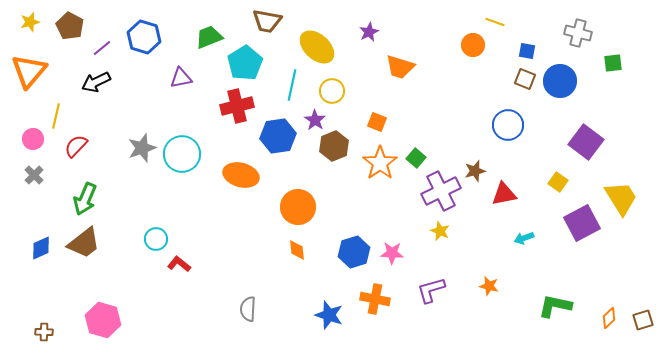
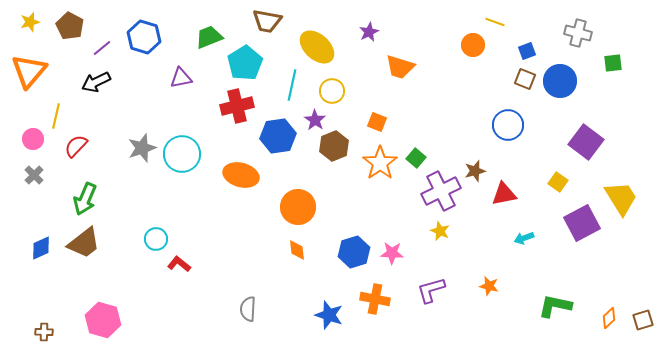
blue square at (527, 51): rotated 30 degrees counterclockwise
